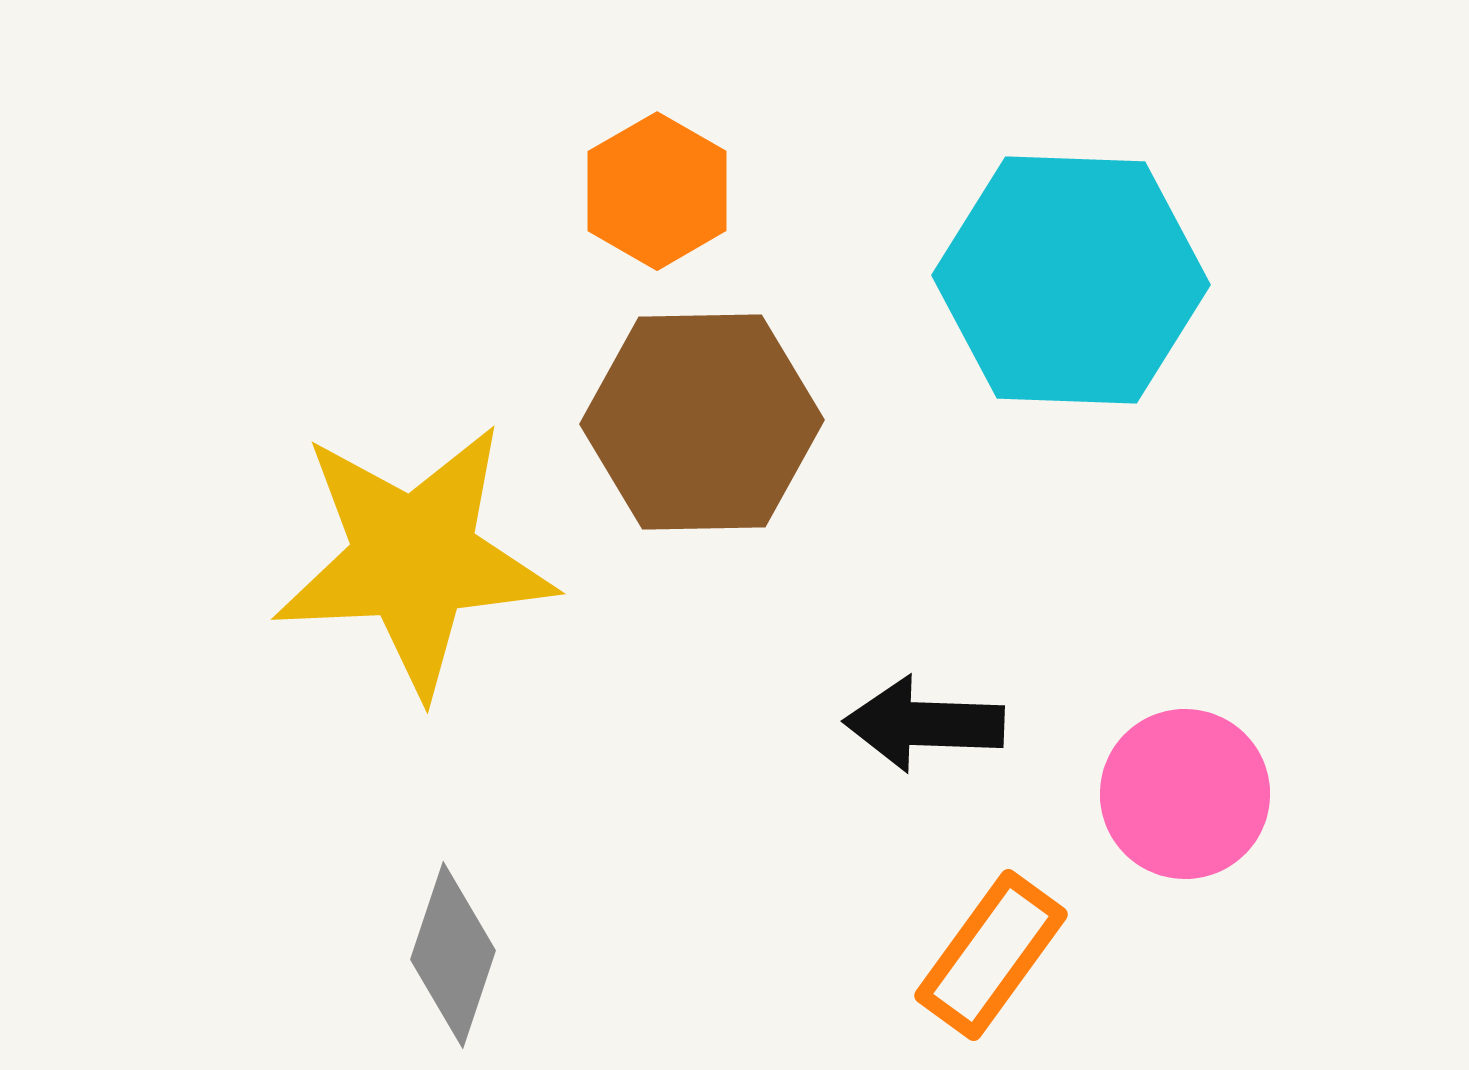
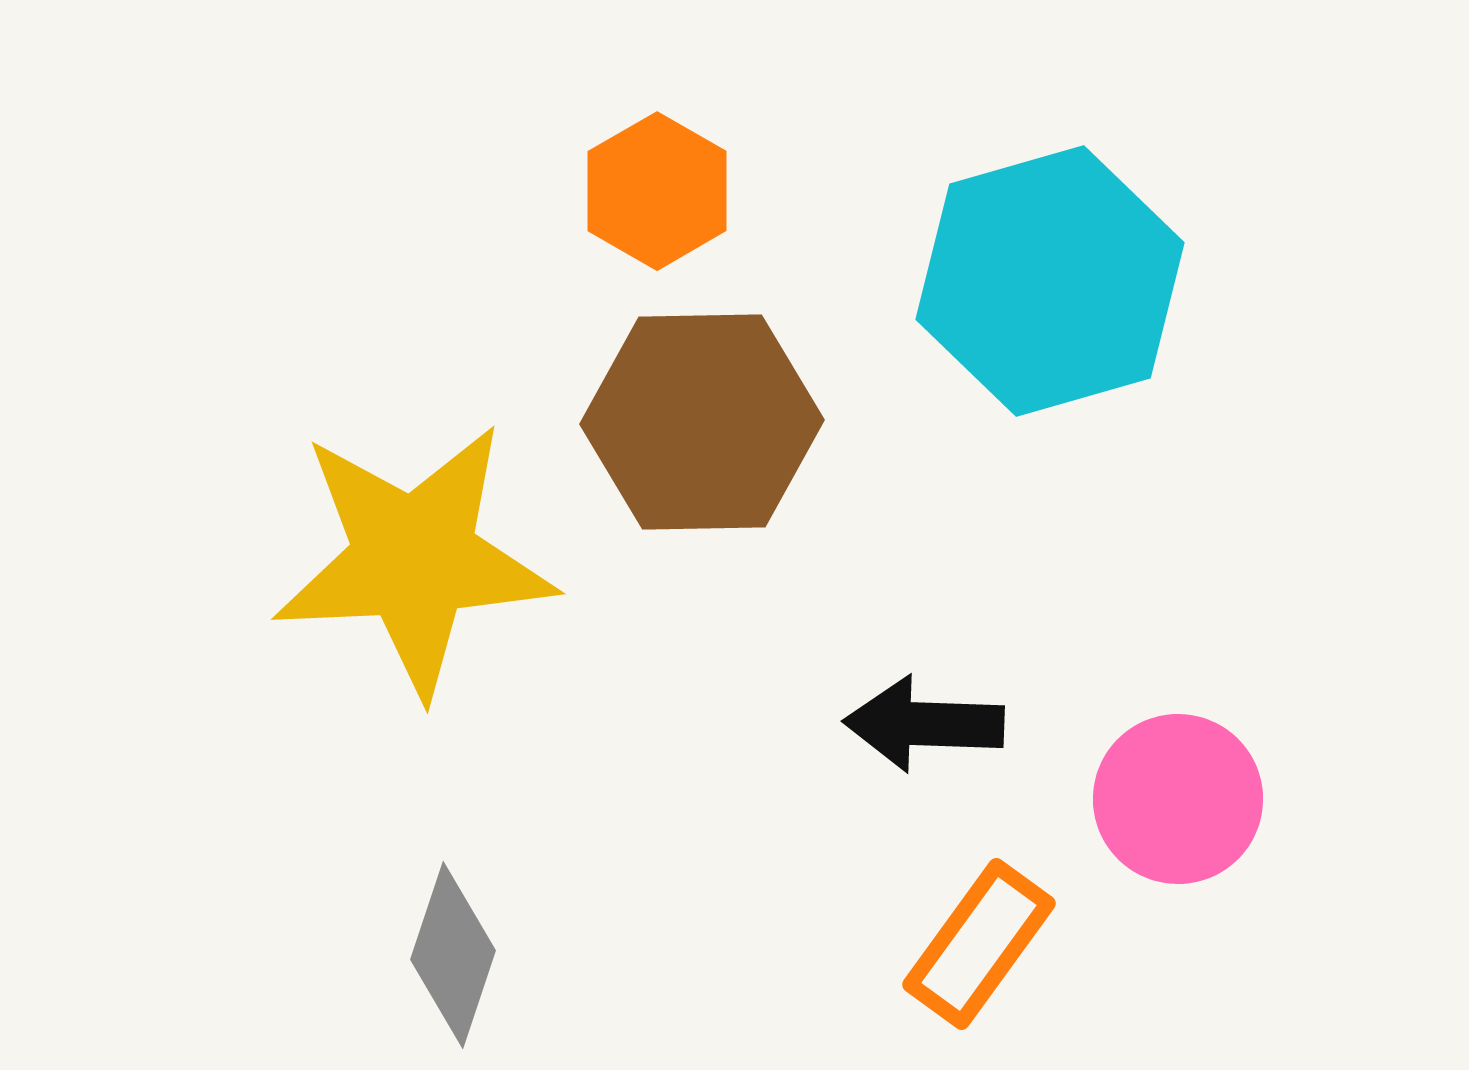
cyan hexagon: moved 21 px left, 1 px down; rotated 18 degrees counterclockwise
pink circle: moved 7 px left, 5 px down
orange rectangle: moved 12 px left, 11 px up
